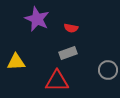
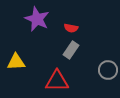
gray rectangle: moved 3 px right, 3 px up; rotated 36 degrees counterclockwise
